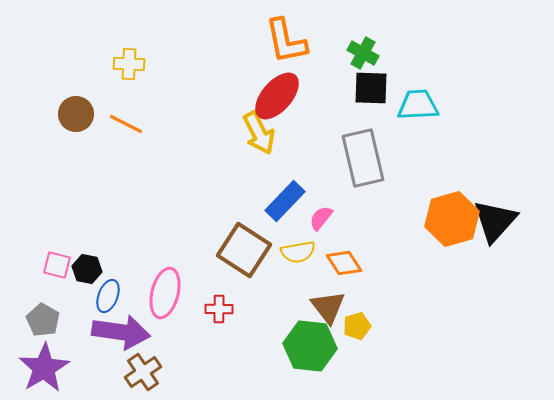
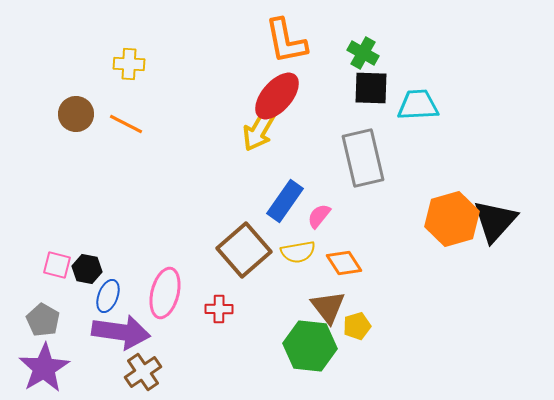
yellow arrow: moved 3 px up; rotated 57 degrees clockwise
blue rectangle: rotated 9 degrees counterclockwise
pink semicircle: moved 2 px left, 2 px up
brown square: rotated 16 degrees clockwise
